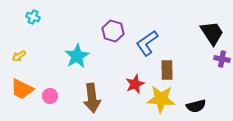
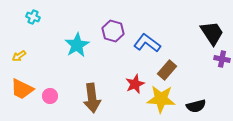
blue L-shape: rotated 72 degrees clockwise
cyan star: moved 11 px up
brown rectangle: rotated 42 degrees clockwise
